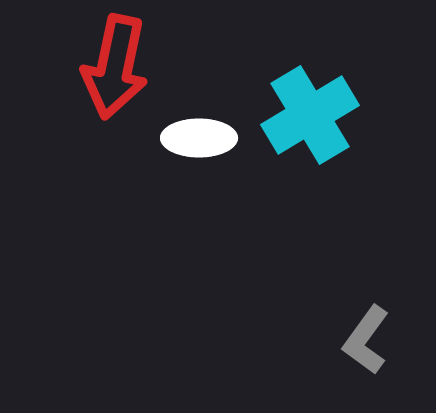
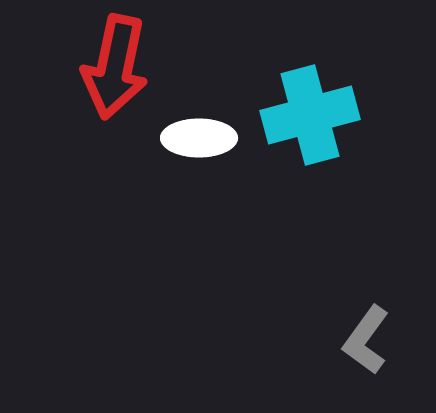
cyan cross: rotated 16 degrees clockwise
